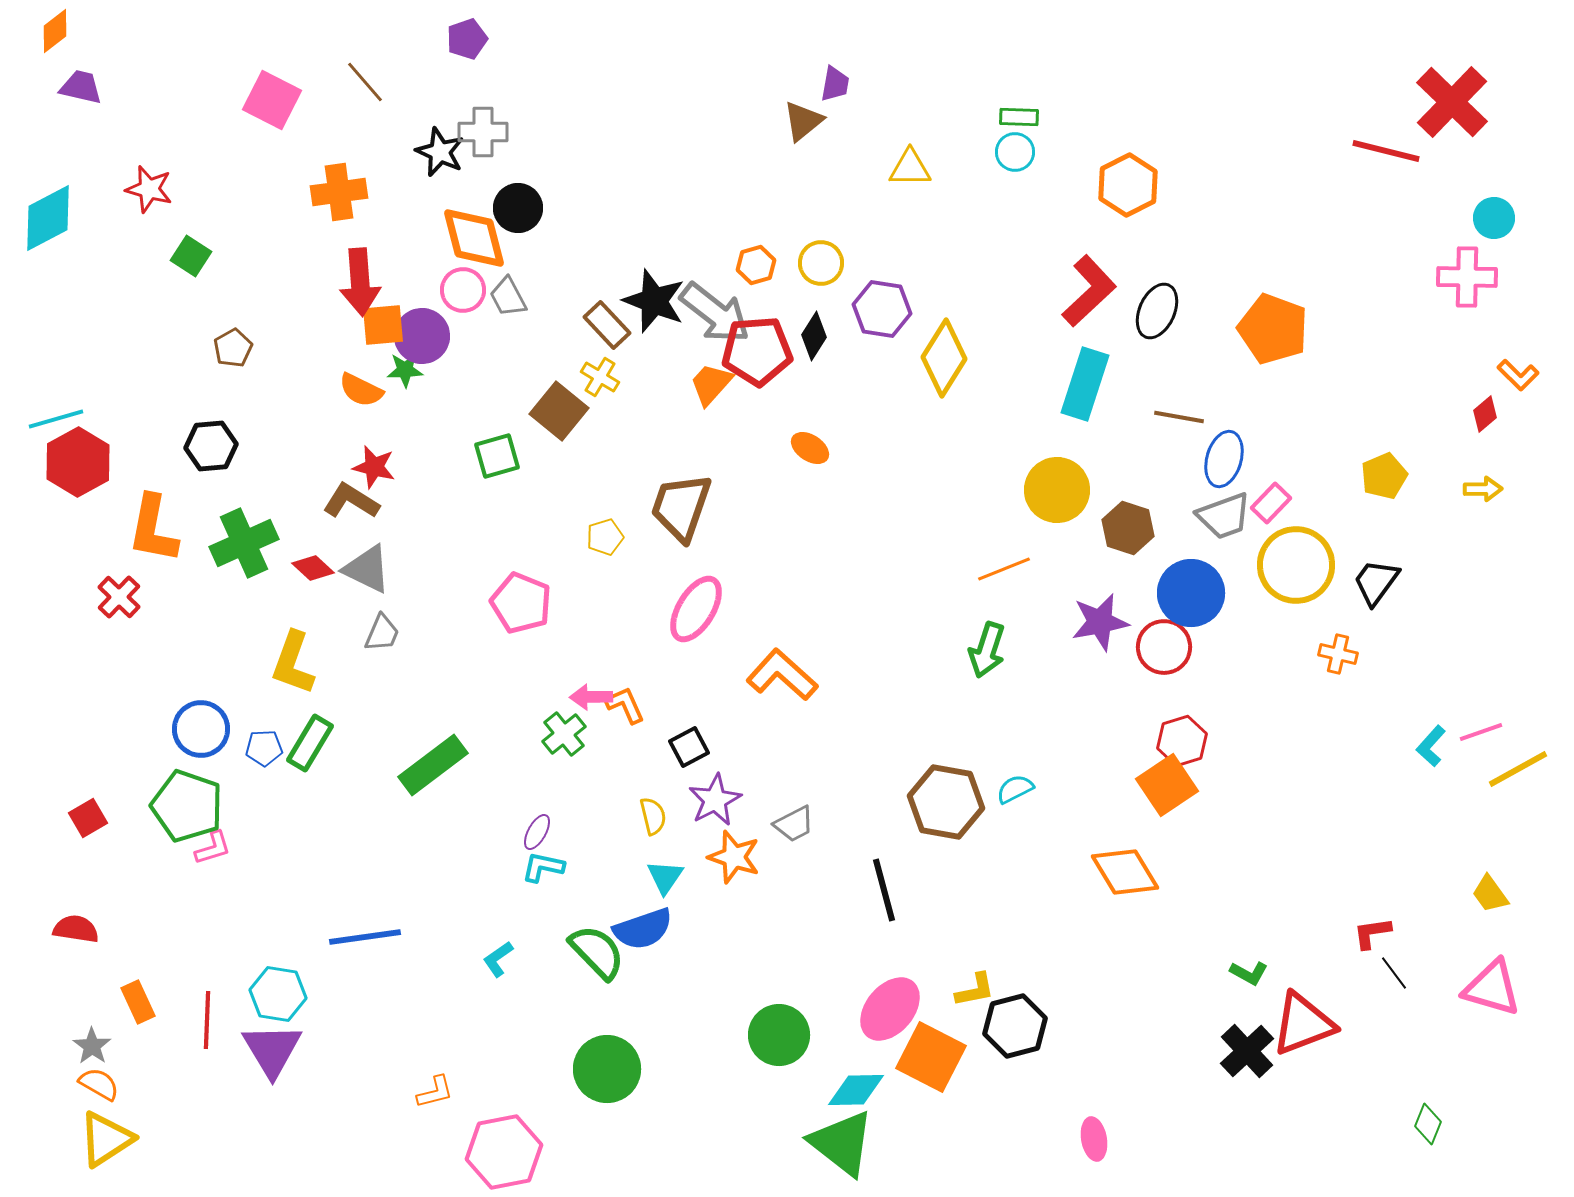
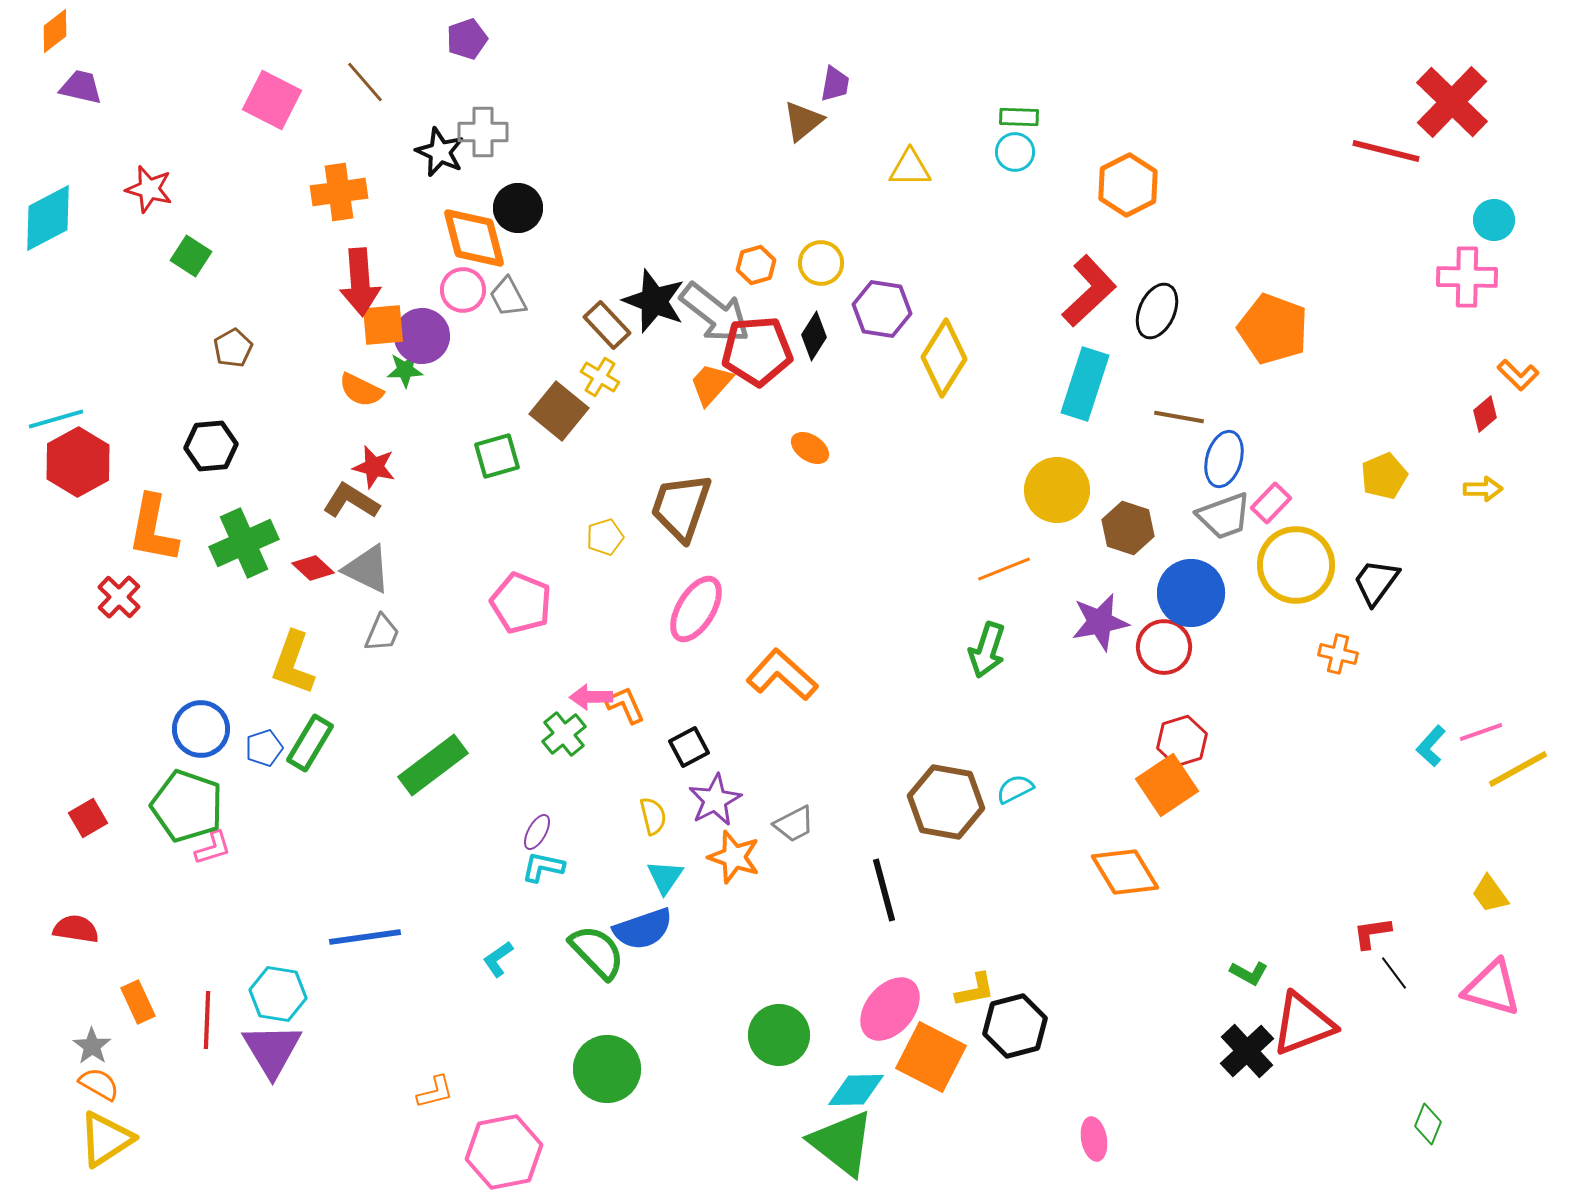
cyan circle at (1494, 218): moved 2 px down
blue pentagon at (264, 748): rotated 15 degrees counterclockwise
